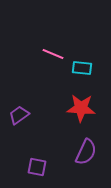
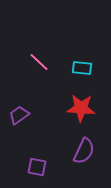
pink line: moved 14 px left, 8 px down; rotated 20 degrees clockwise
purple semicircle: moved 2 px left, 1 px up
